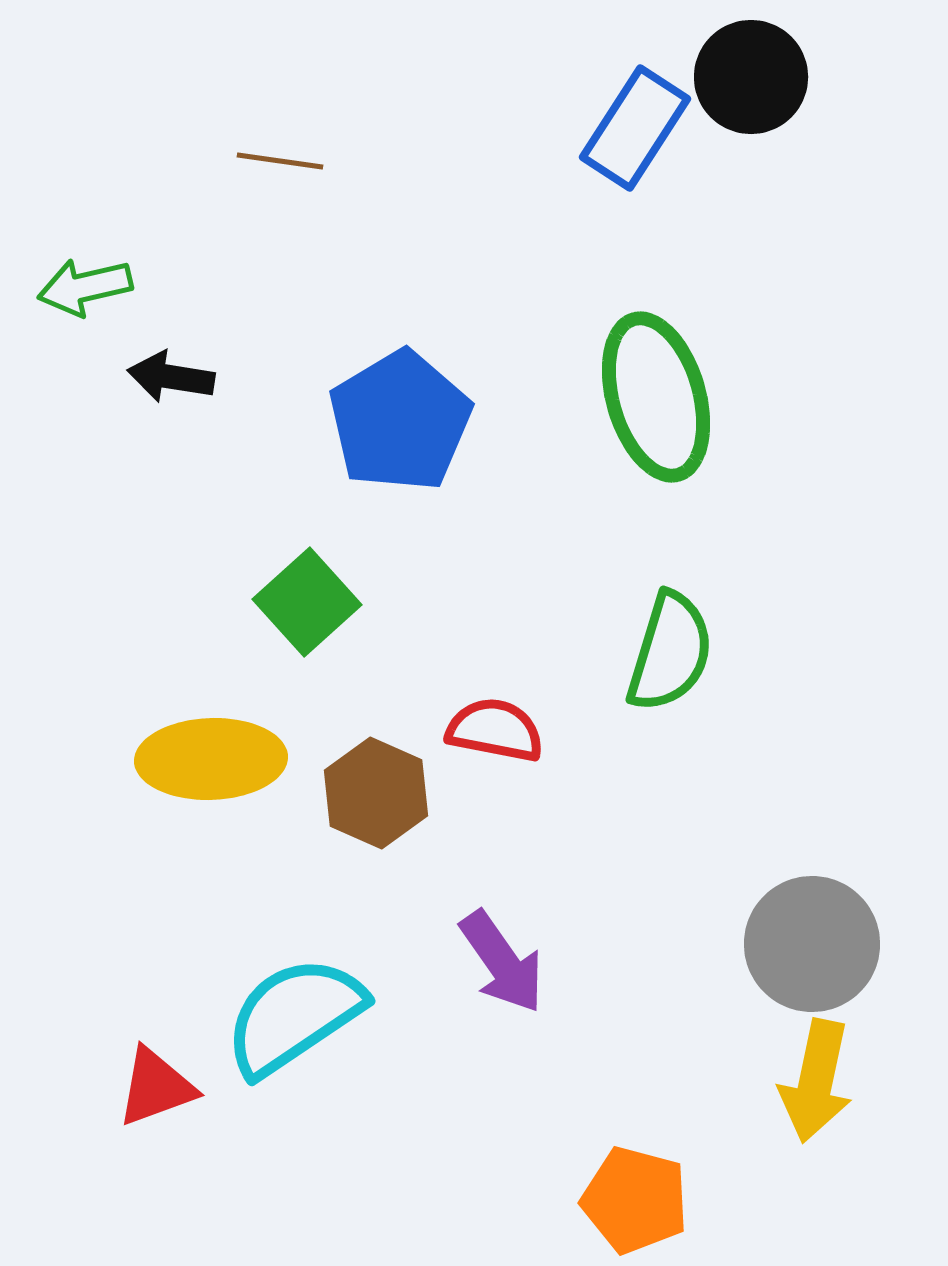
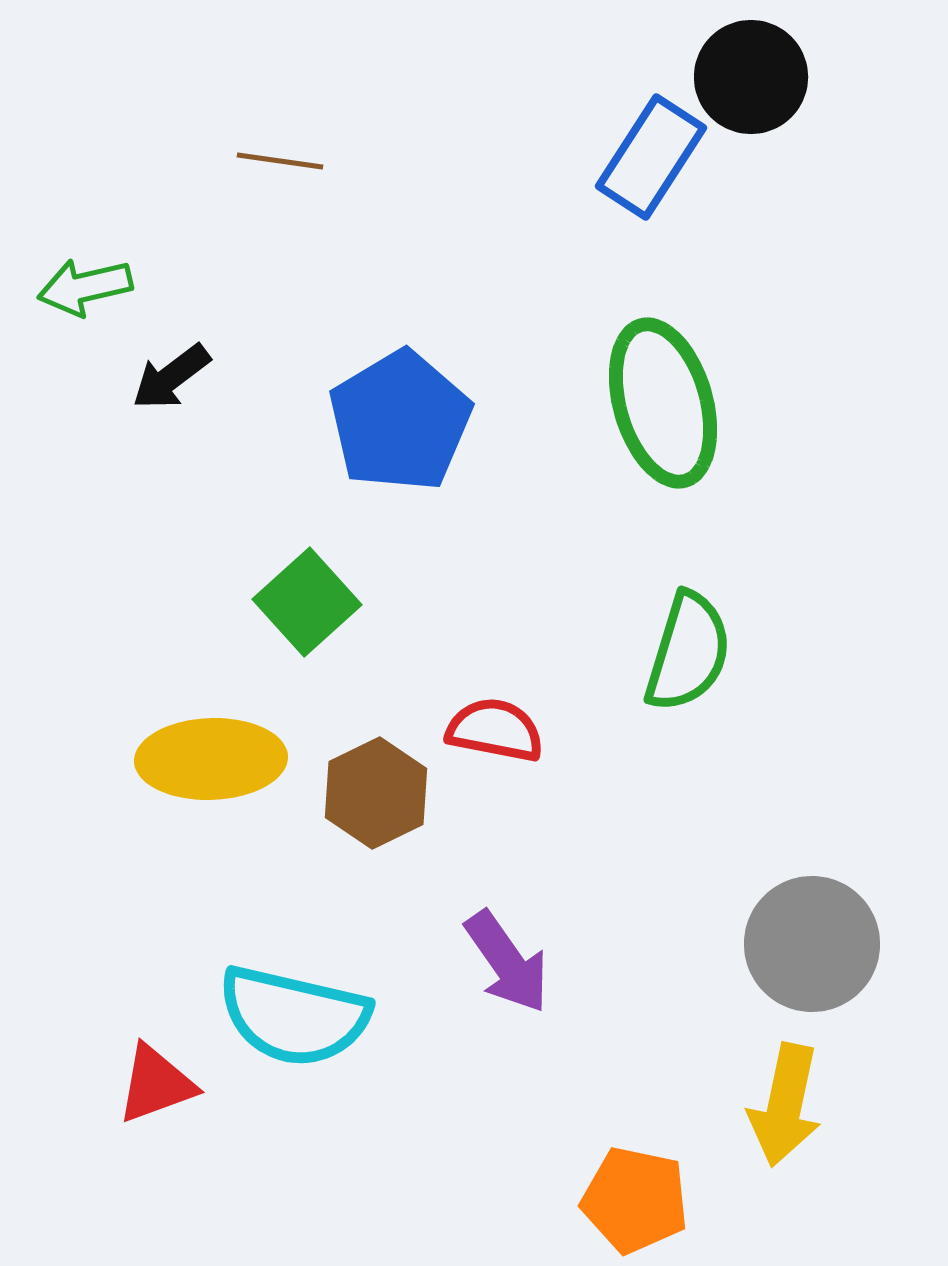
blue rectangle: moved 16 px right, 29 px down
black arrow: rotated 46 degrees counterclockwise
green ellipse: moved 7 px right, 6 px down
green semicircle: moved 18 px right
brown hexagon: rotated 10 degrees clockwise
purple arrow: moved 5 px right
cyan semicircle: rotated 133 degrees counterclockwise
yellow arrow: moved 31 px left, 24 px down
red triangle: moved 3 px up
orange pentagon: rotated 3 degrees counterclockwise
